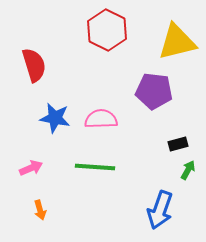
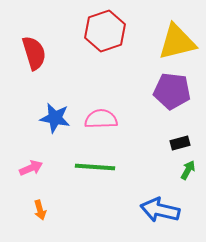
red hexagon: moved 2 px left, 1 px down; rotated 15 degrees clockwise
red semicircle: moved 12 px up
purple pentagon: moved 18 px right
black rectangle: moved 2 px right, 1 px up
blue arrow: rotated 84 degrees clockwise
